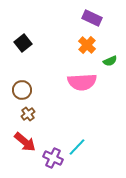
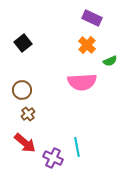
red arrow: moved 1 px down
cyan line: rotated 54 degrees counterclockwise
